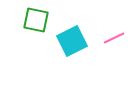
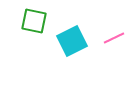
green square: moved 2 px left, 1 px down
